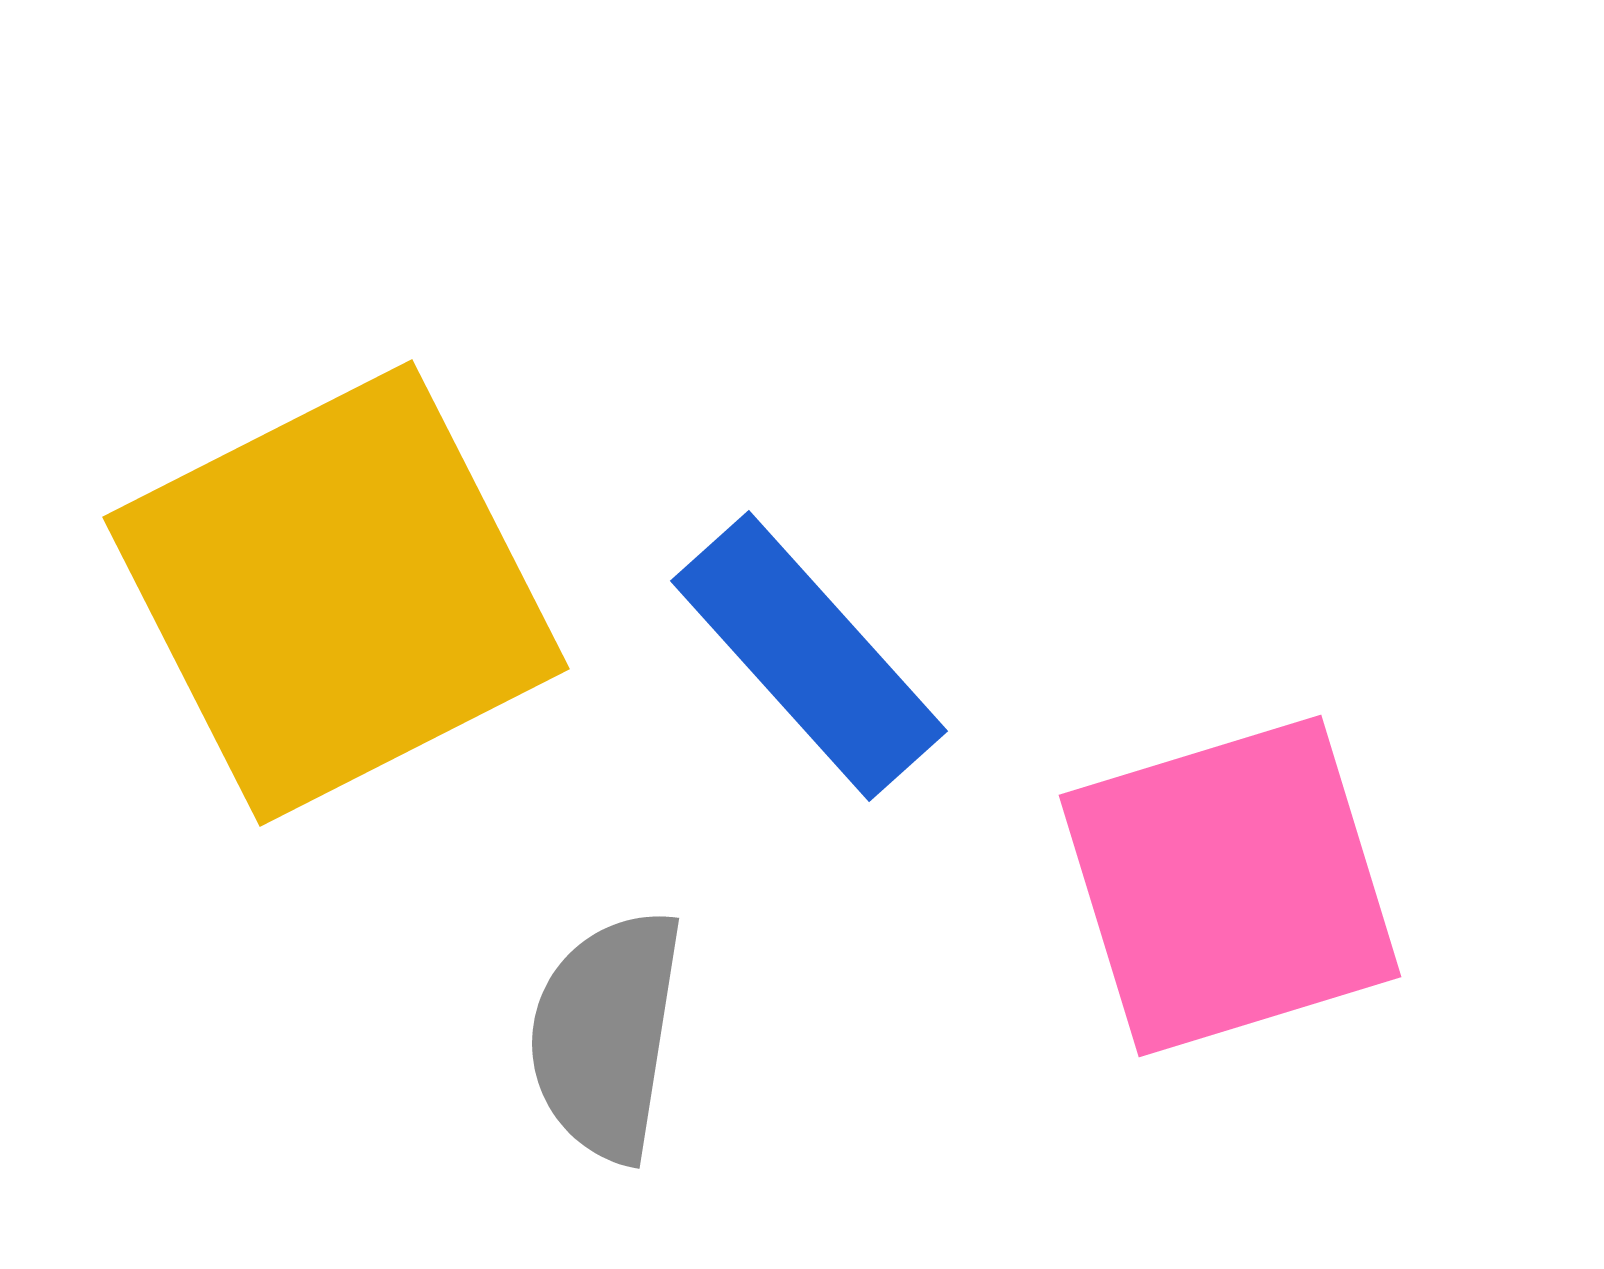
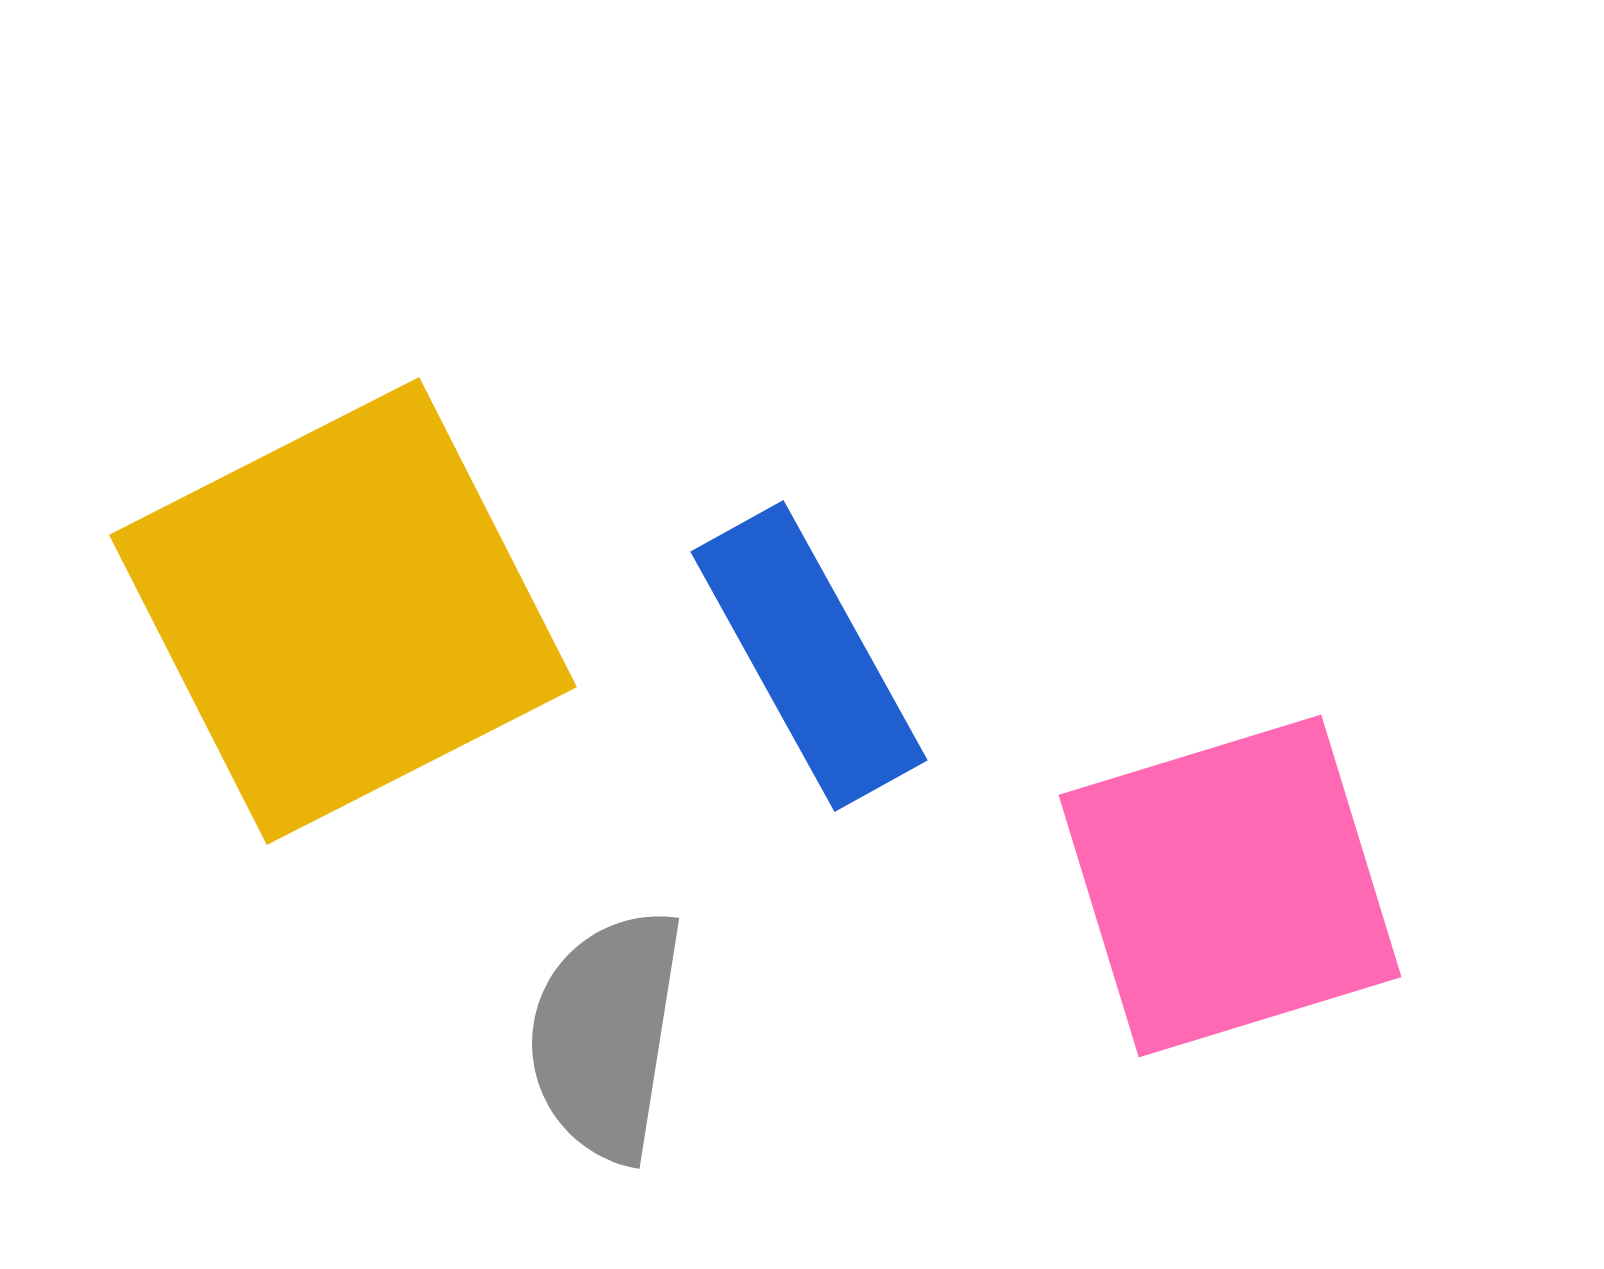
yellow square: moved 7 px right, 18 px down
blue rectangle: rotated 13 degrees clockwise
